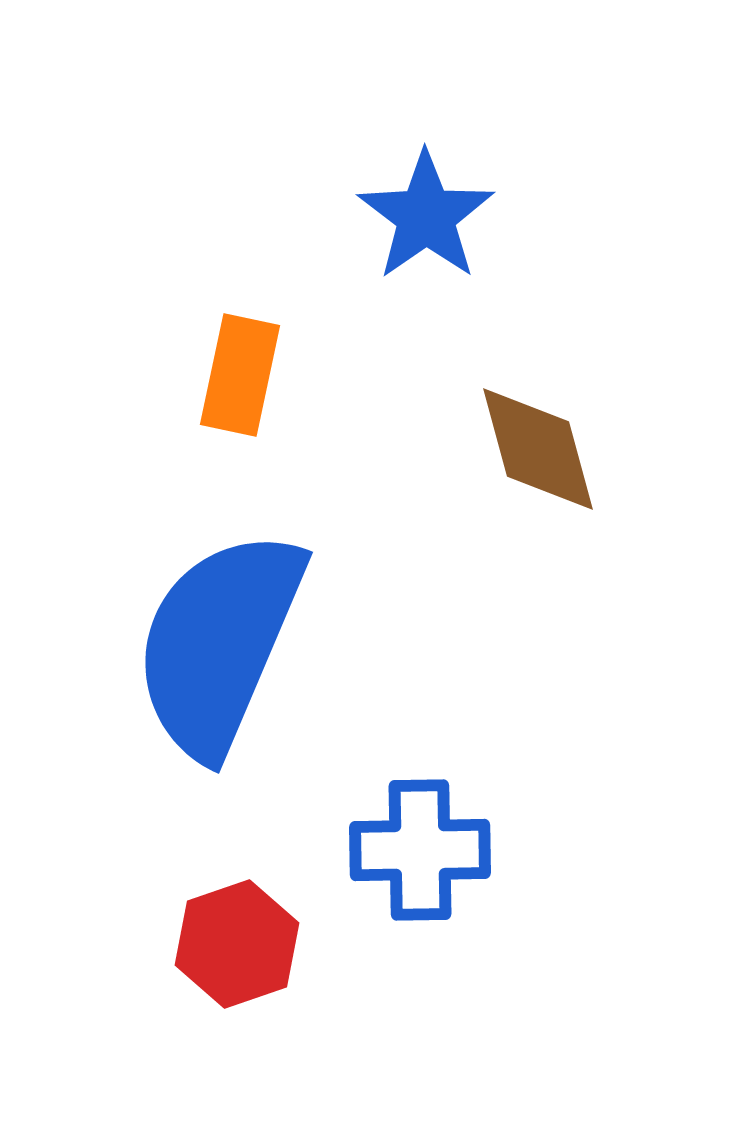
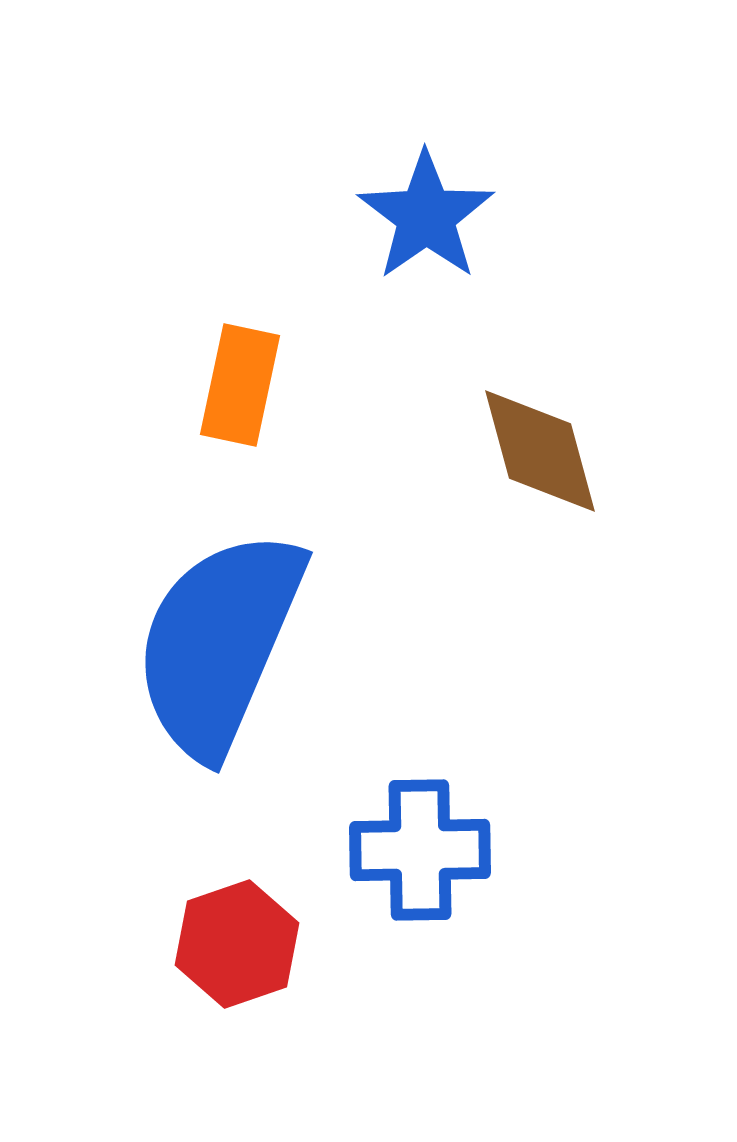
orange rectangle: moved 10 px down
brown diamond: moved 2 px right, 2 px down
